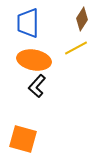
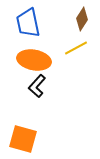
blue trapezoid: rotated 12 degrees counterclockwise
